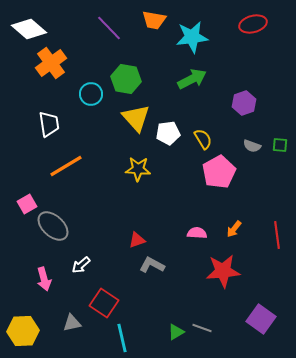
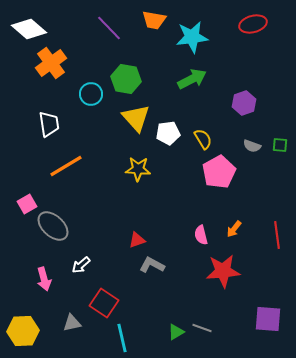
pink semicircle: moved 4 px right, 2 px down; rotated 108 degrees counterclockwise
purple square: moved 7 px right; rotated 32 degrees counterclockwise
